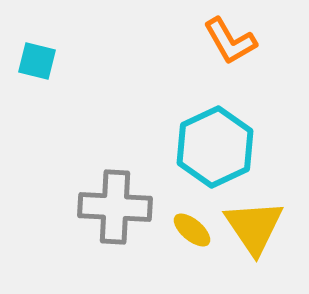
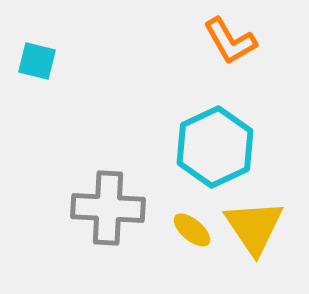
gray cross: moved 7 px left, 1 px down
